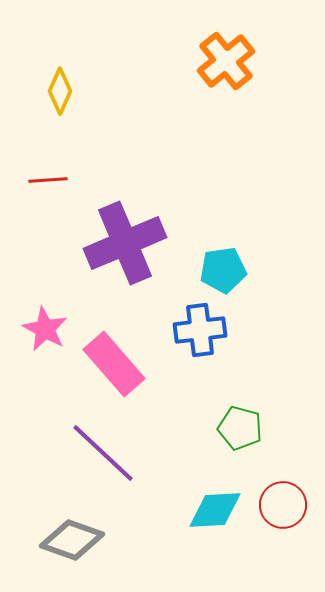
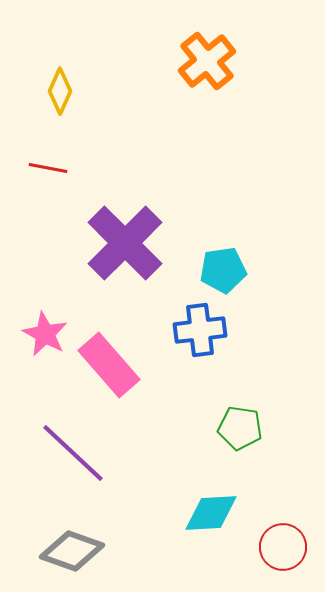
orange cross: moved 19 px left
red line: moved 12 px up; rotated 15 degrees clockwise
purple cross: rotated 22 degrees counterclockwise
pink star: moved 5 px down
pink rectangle: moved 5 px left, 1 px down
green pentagon: rotated 6 degrees counterclockwise
purple line: moved 30 px left
red circle: moved 42 px down
cyan diamond: moved 4 px left, 3 px down
gray diamond: moved 11 px down
